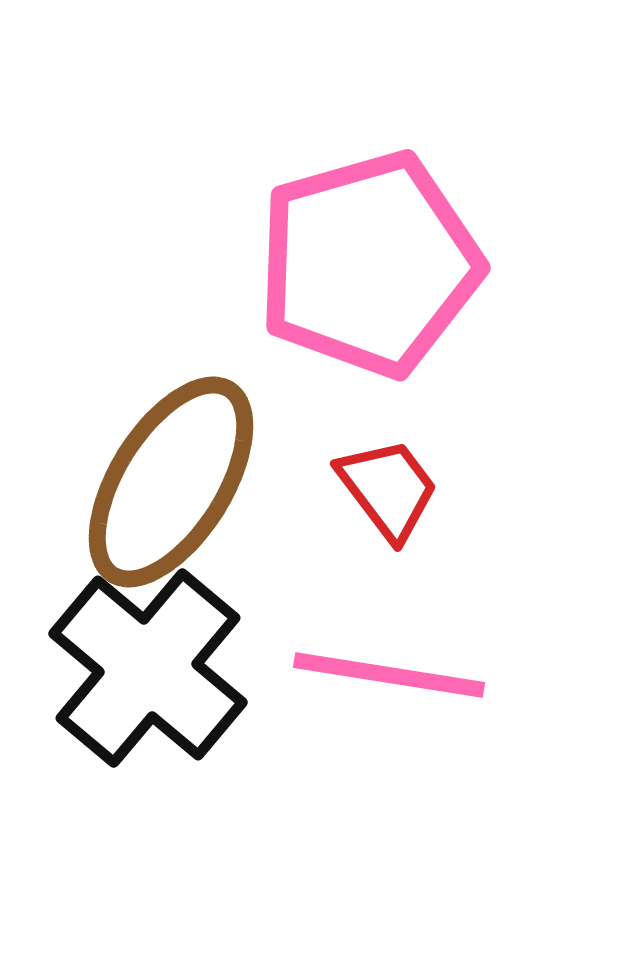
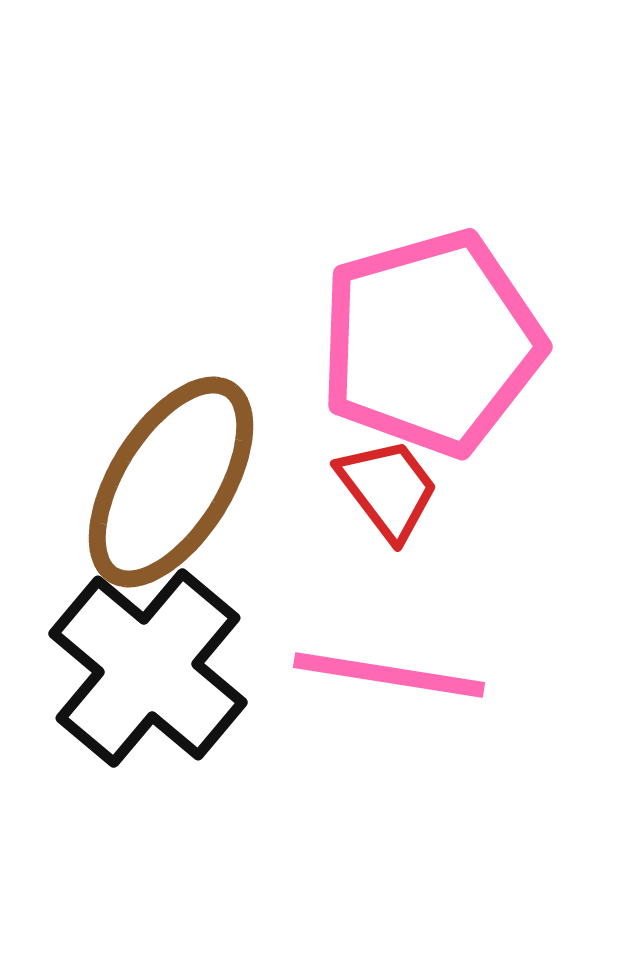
pink pentagon: moved 62 px right, 79 px down
